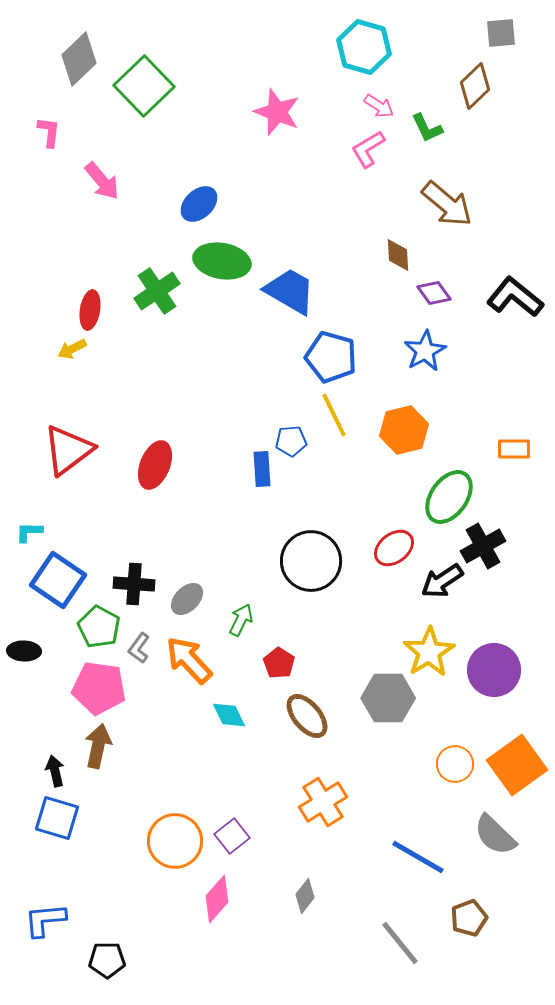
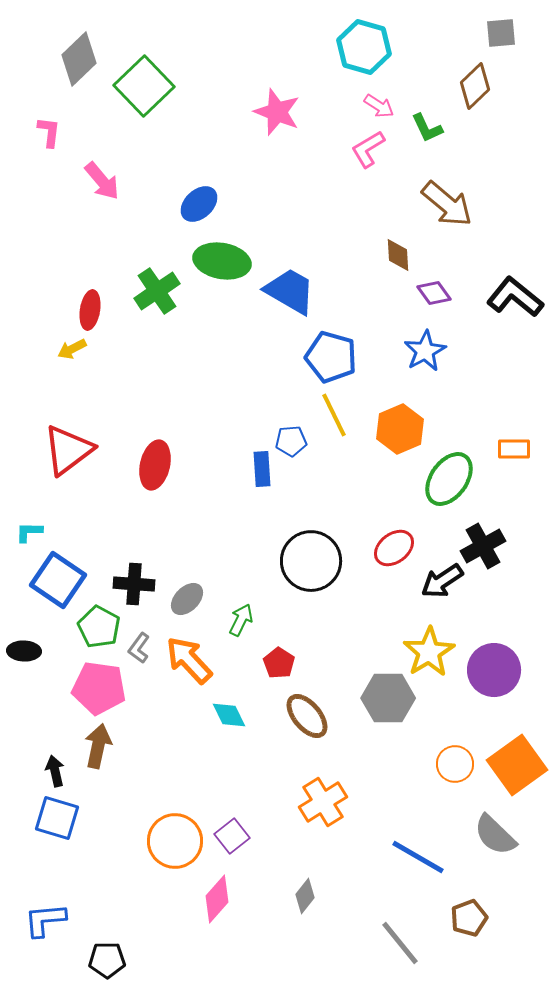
orange hexagon at (404, 430): moved 4 px left, 1 px up; rotated 9 degrees counterclockwise
red ellipse at (155, 465): rotated 9 degrees counterclockwise
green ellipse at (449, 497): moved 18 px up
